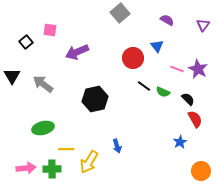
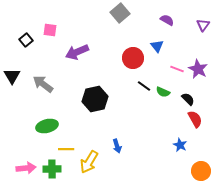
black square: moved 2 px up
green ellipse: moved 4 px right, 2 px up
blue star: moved 3 px down; rotated 16 degrees counterclockwise
